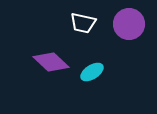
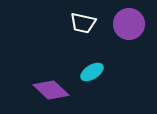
purple diamond: moved 28 px down
